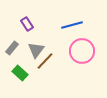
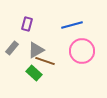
purple rectangle: rotated 48 degrees clockwise
gray triangle: rotated 24 degrees clockwise
brown line: rotated 66 degrees clockwise
green rectangle: moved 14 px right
